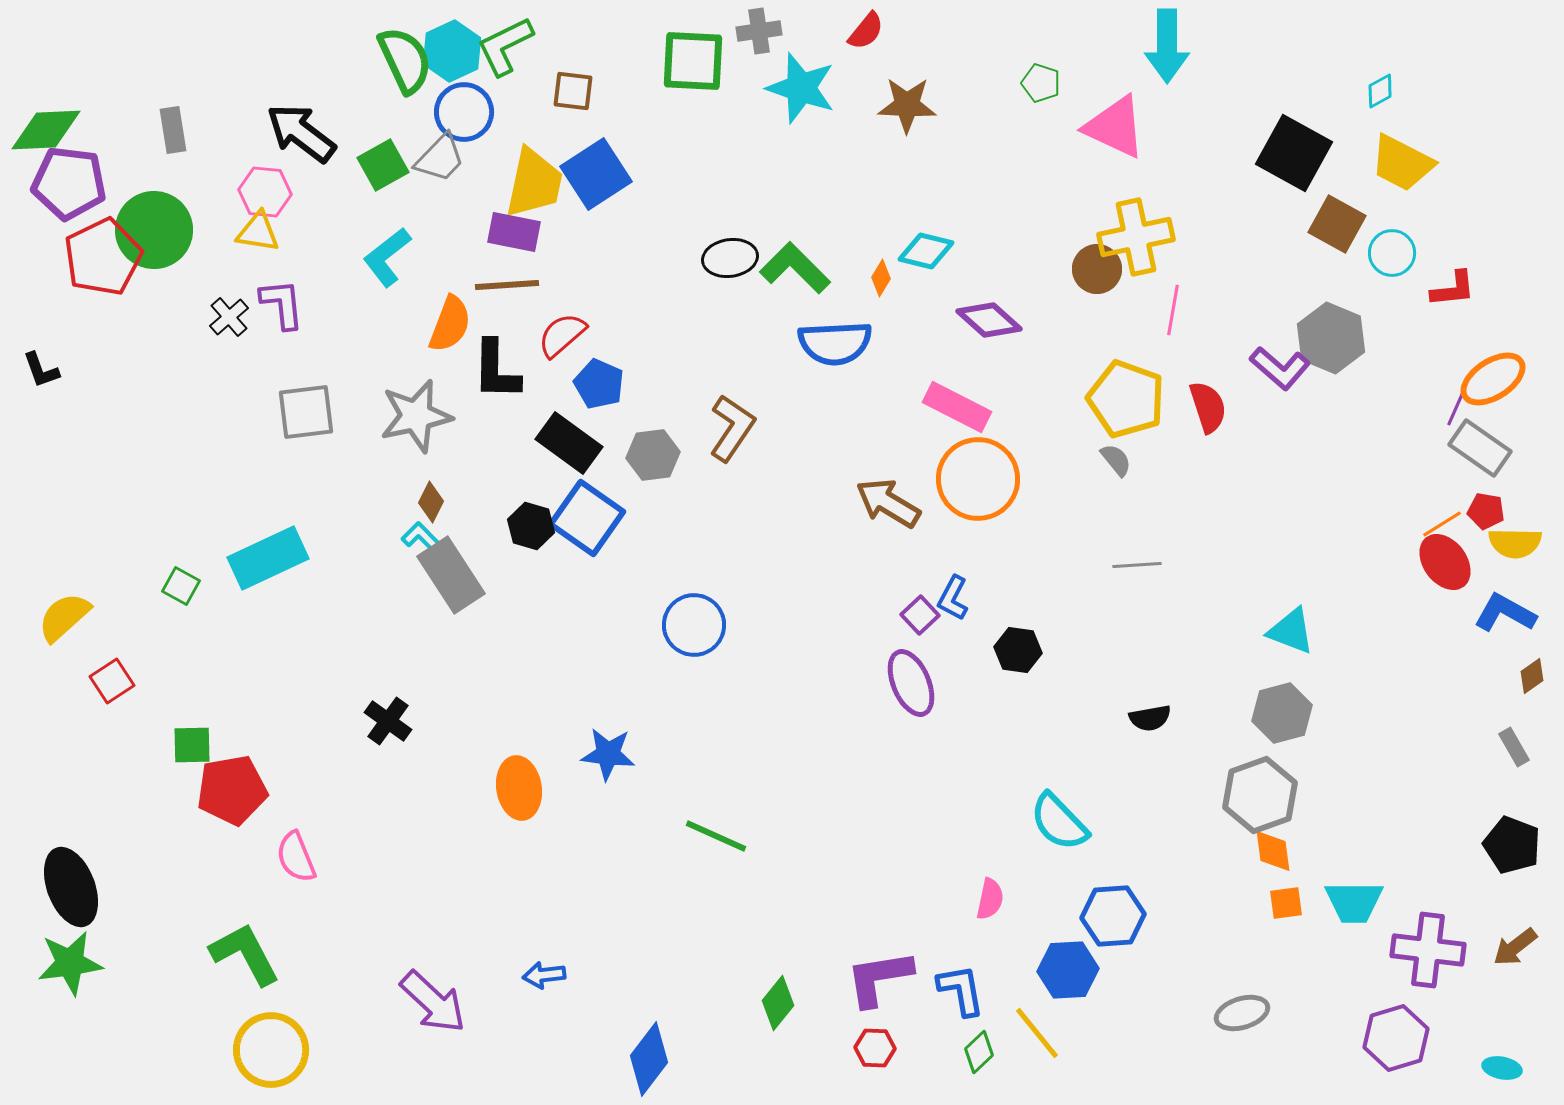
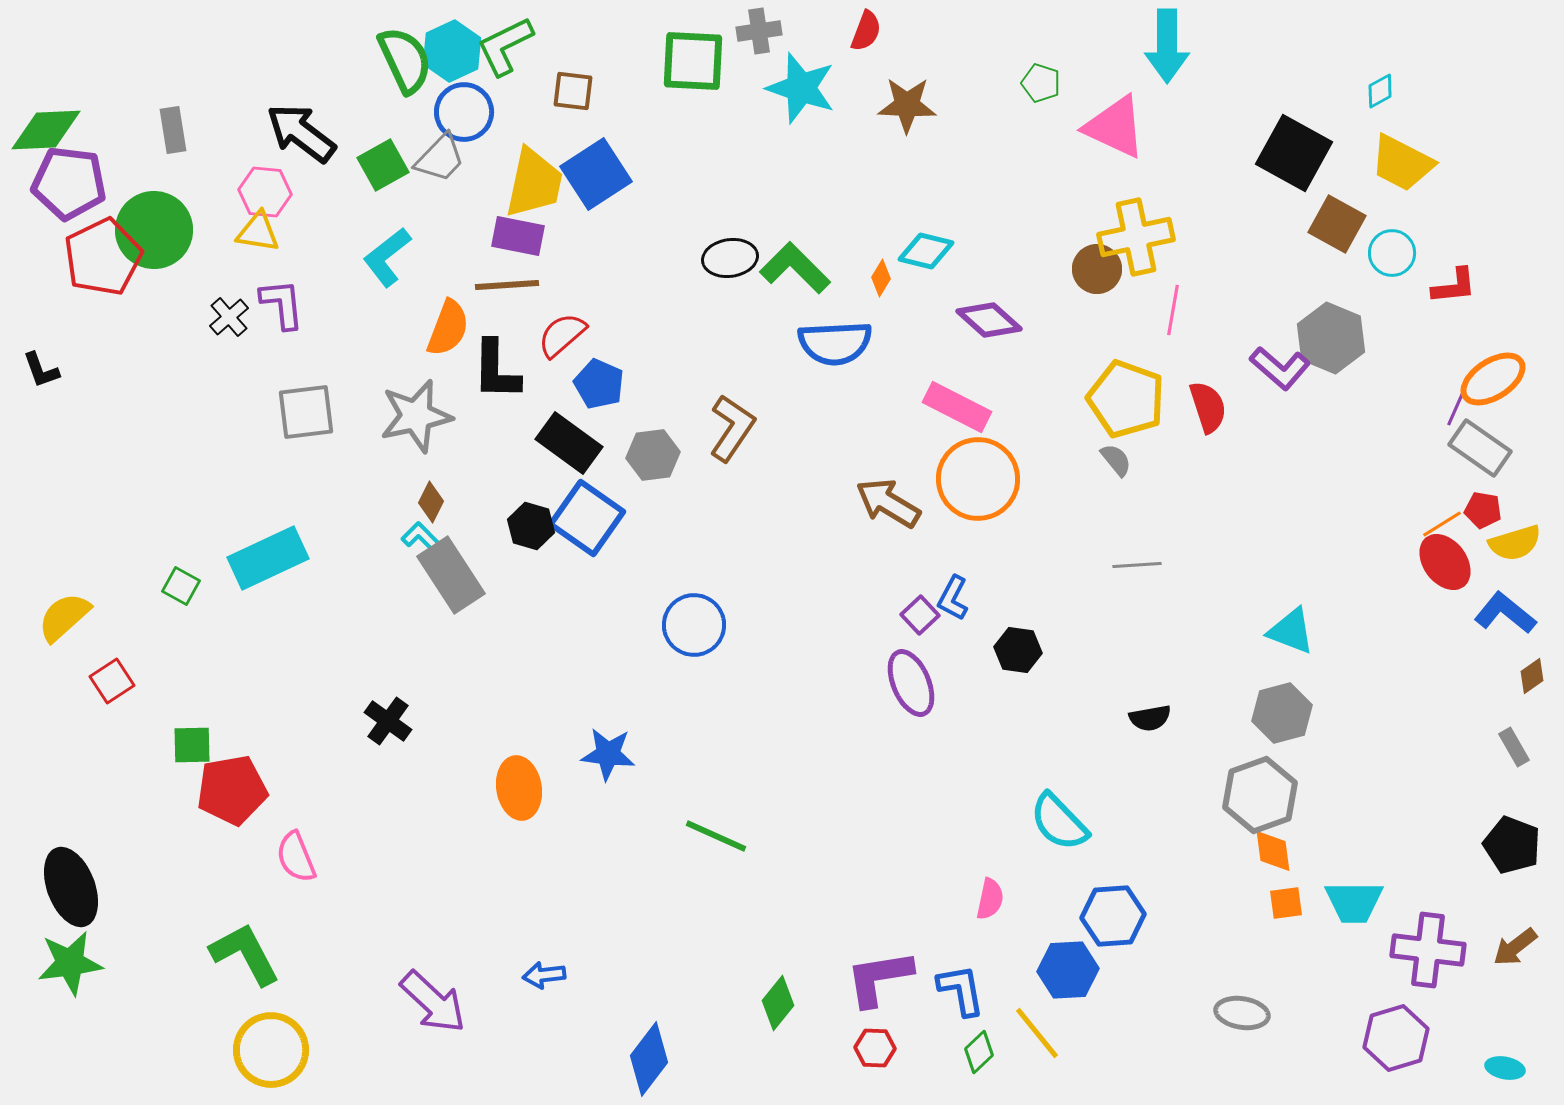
red semicircle at (866, 31): rotated 18 degrees counterclockwise
purple rectangle at (514, 232): moved 4 px right, 4 px down
red L-shape at (1453, 289): moved 1 px right, 3 px up
orange semicircle at (450, 324): moved 2 px left, 4 px down
red pentagon at (1486, 511): moved 3 px left, 1 px up
yellow semicircle at (1515, 543): rotated 18 degrees counterclockwise
blue L-shape at (1505, 613): rotated 10 degrees clockwise
gray ellipse at (1242, 1013): rotated 26 degrees clockwise
cyan ellipse at (1502, 1068): moved 3 px right
